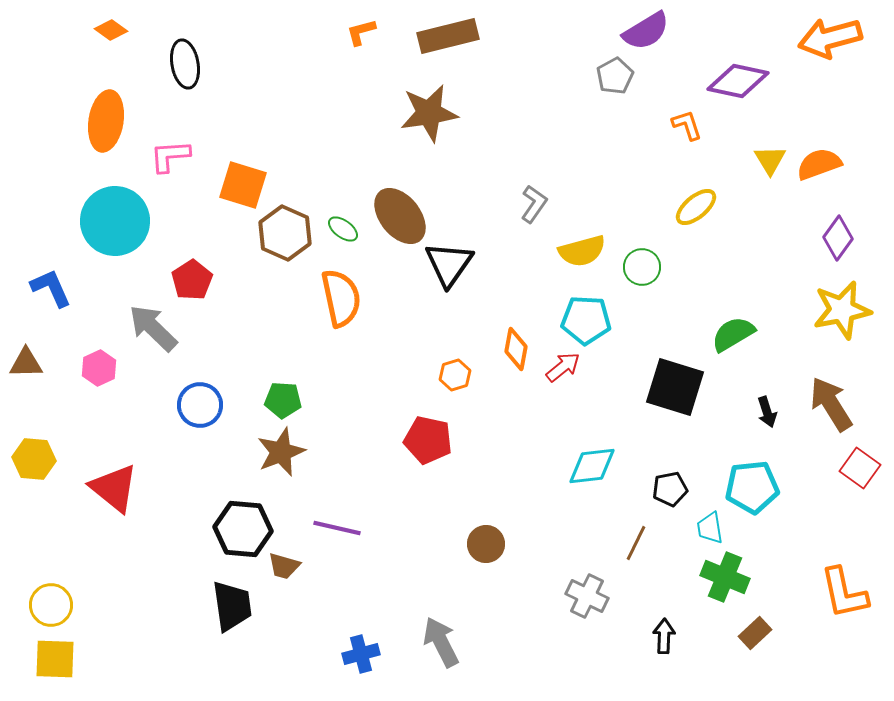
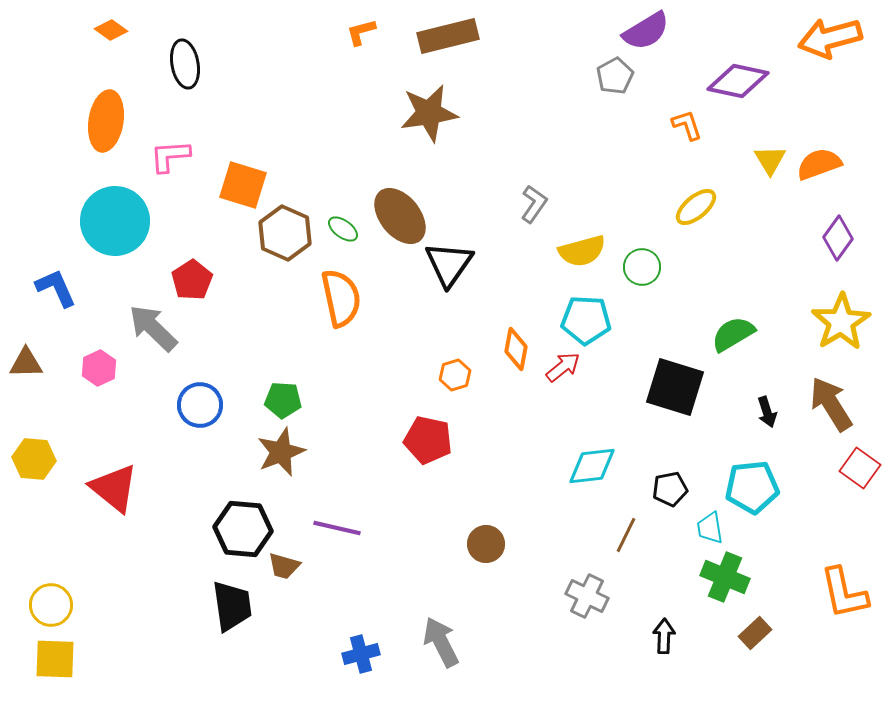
blue L-shape at (51, 288): moved 5 px right
yellow star at (842, 310): moved 1 px left, 12 px down; rotated 20 degrees counterclockwise
brown line at (636, 543): moved 10 px left, 8 px up
